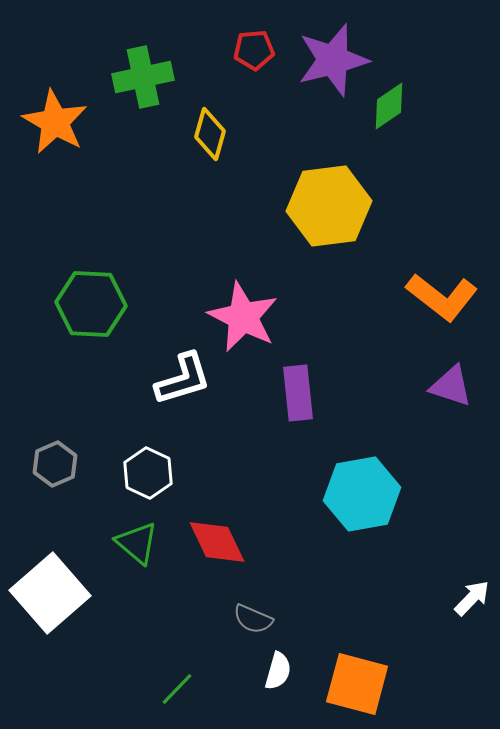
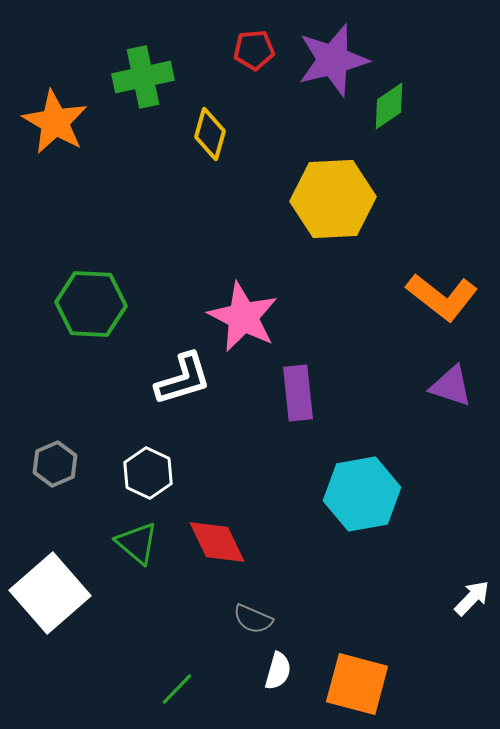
yellow hexagon: moved 4 px right, 7 px up; rotated 4 degrees clockwise
